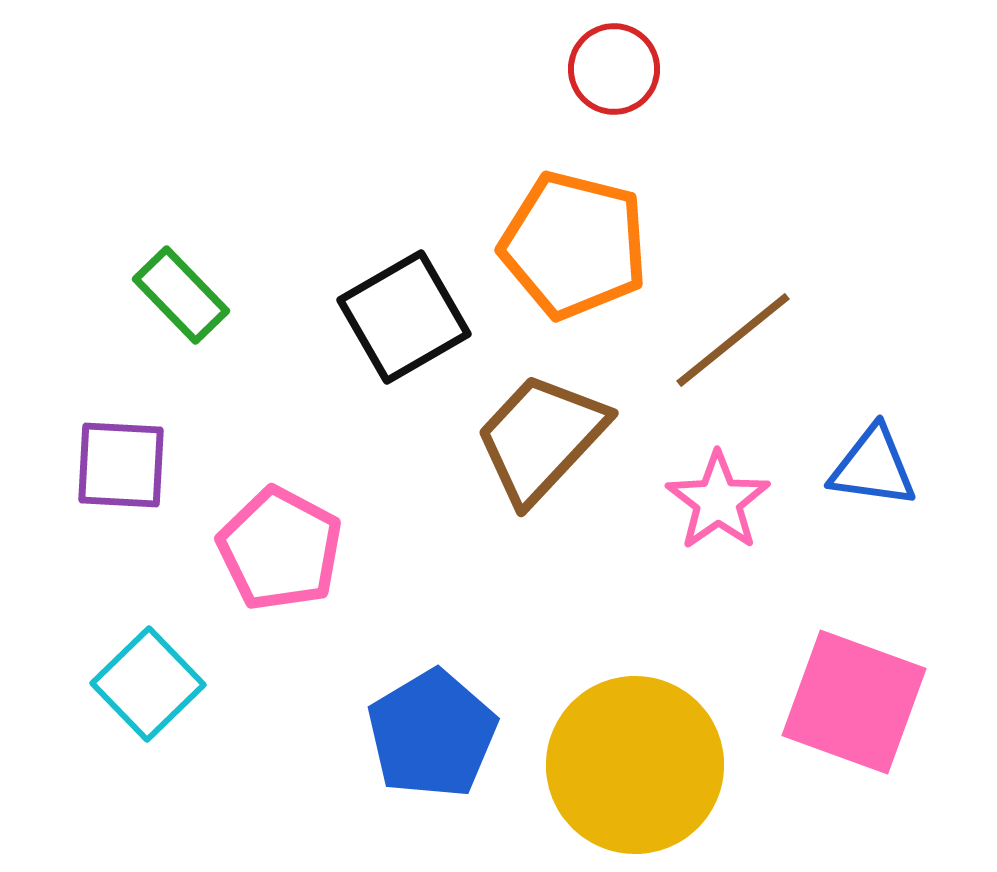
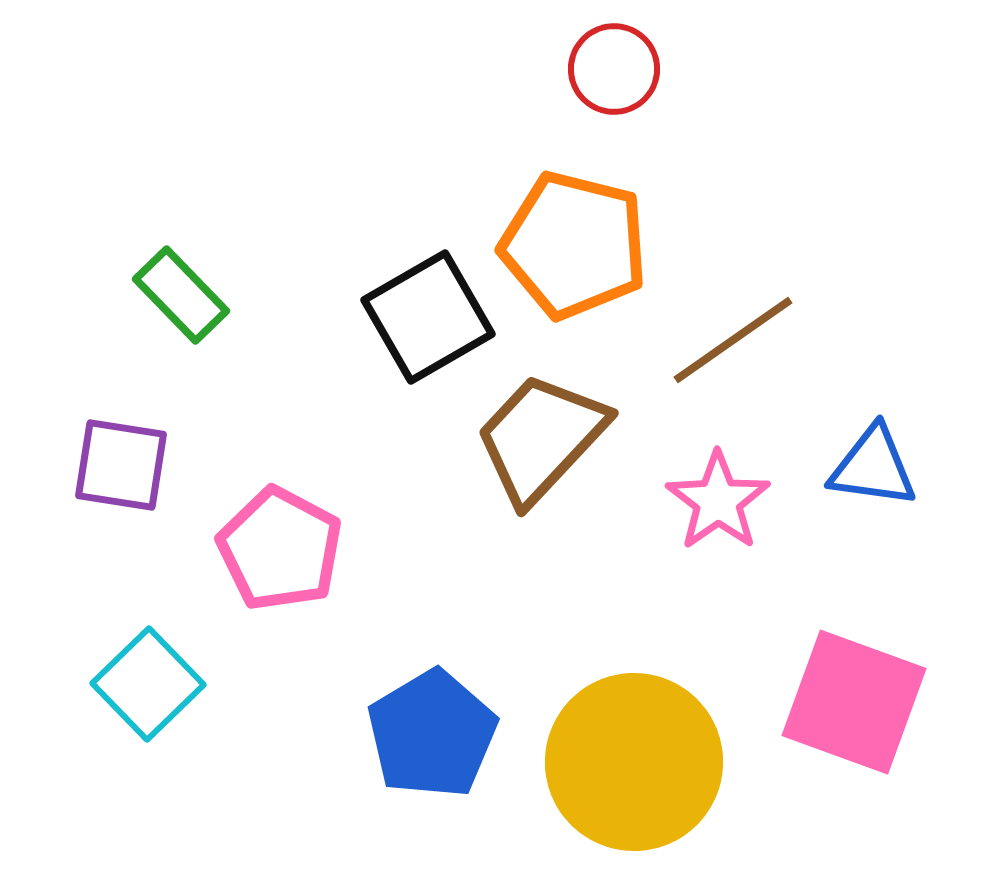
black square: moved 24 px right
brown line: rotated 4 degrees clockwise
purple square: rotated 6 degrees clockwise
yellow circle: moved 1 px left, 3 px up
